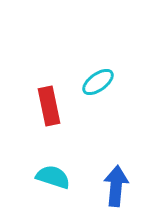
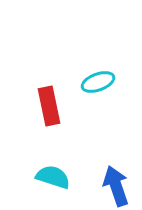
cyan ellipse: rotated 16 degrees clockwise
blue arrow: rotated 24 degrees counterclockwise
